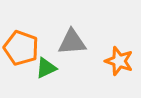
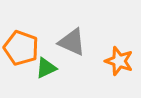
gray triangle: rotated 28 degrees clockwise
